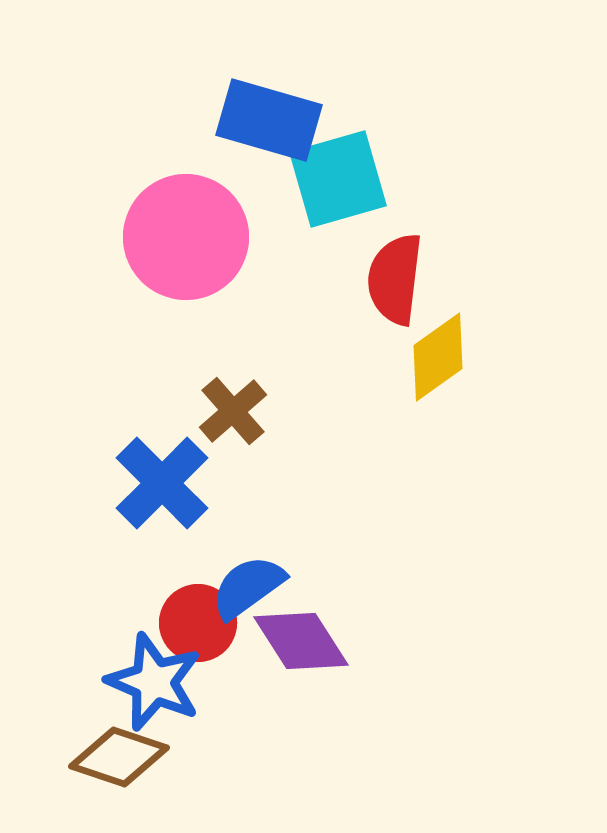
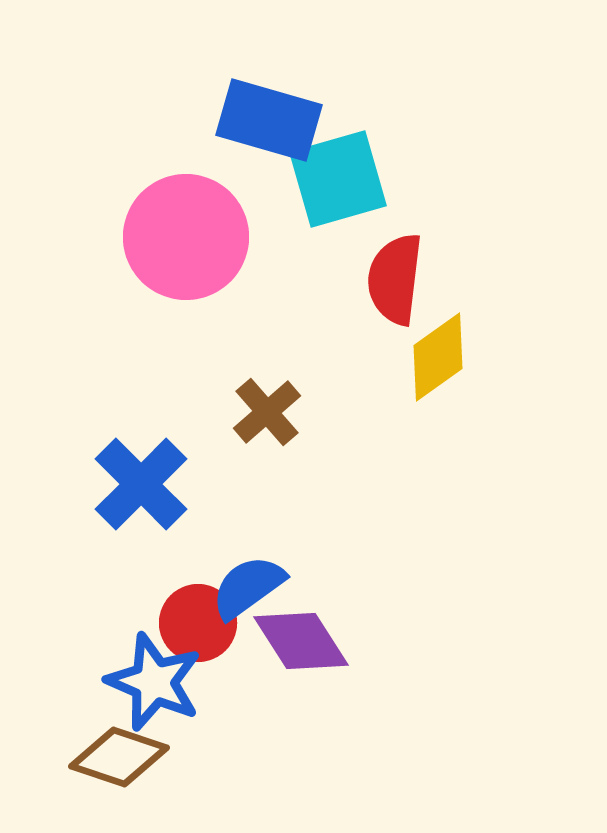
brown cross: moved 34 px right, 1 px down
blue cross: moved 21 px left, 1 px down
